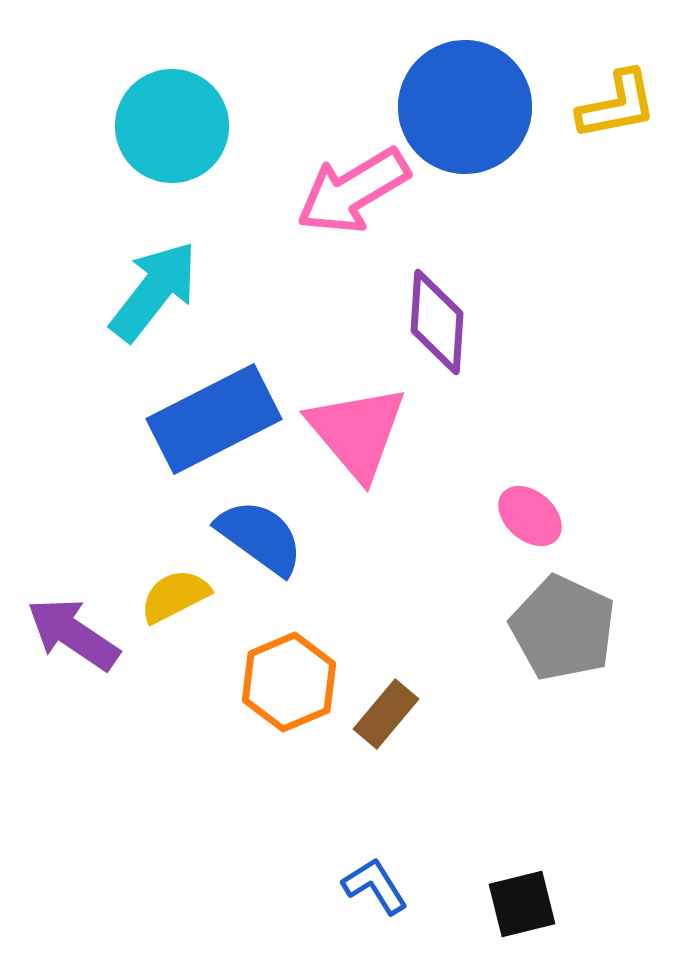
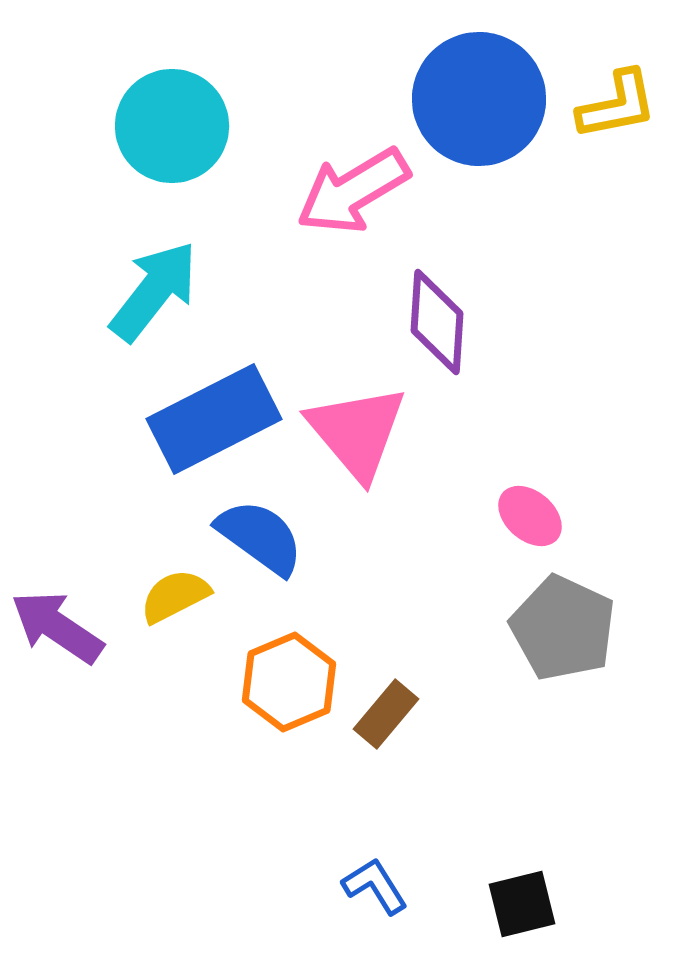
blue circle: moved 14 px right, 8 px up
purple arrow: moved 16 px left, 7 px up
